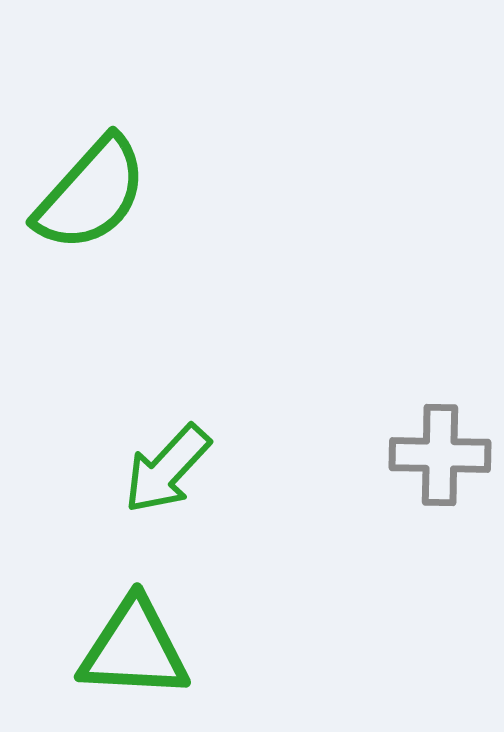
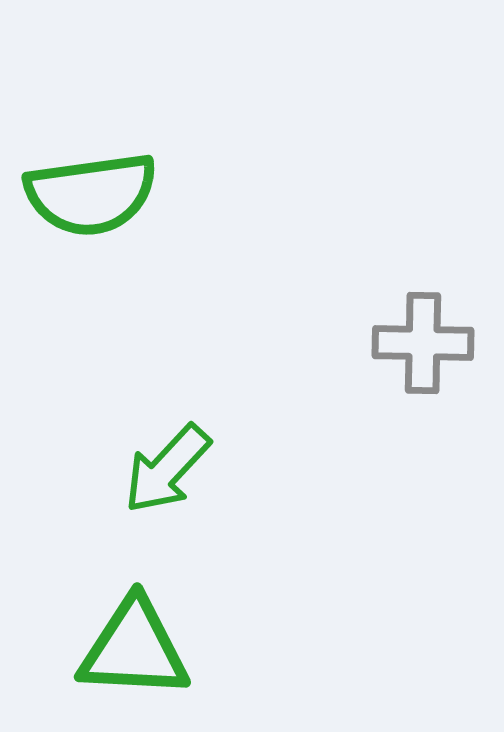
green semicircle: rotated 40 degrees clockwise
gray cross: moved 17 px left, 112 px up
